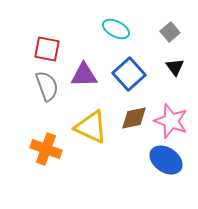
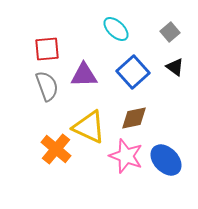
cyan ellipse: rotated 16 degrees clockwise
red square: rotated 16 degrees counterclockwise
black triangle: rotated 18 degrees counterclockwise
blue square: moved 4 px right, 2 px up
pink star: moved 45 px left, 35 px down
yellow triangle: moved 2 px left
orange cross: moved 10 px right; rotated 20 degrees clockwise
blue ellipse: rotated 12 degrees clockwise
